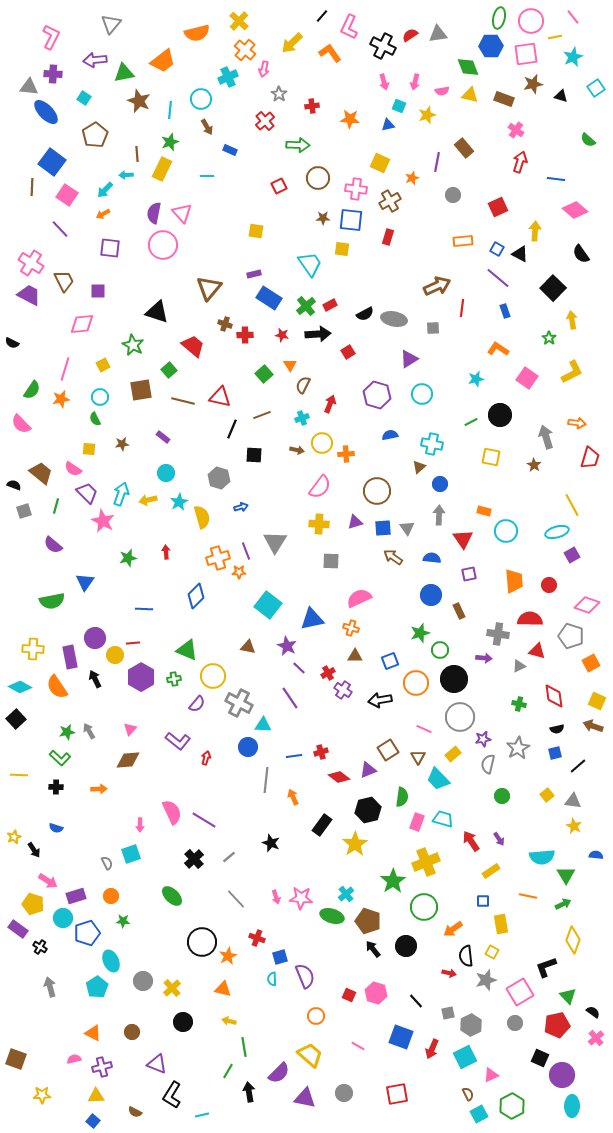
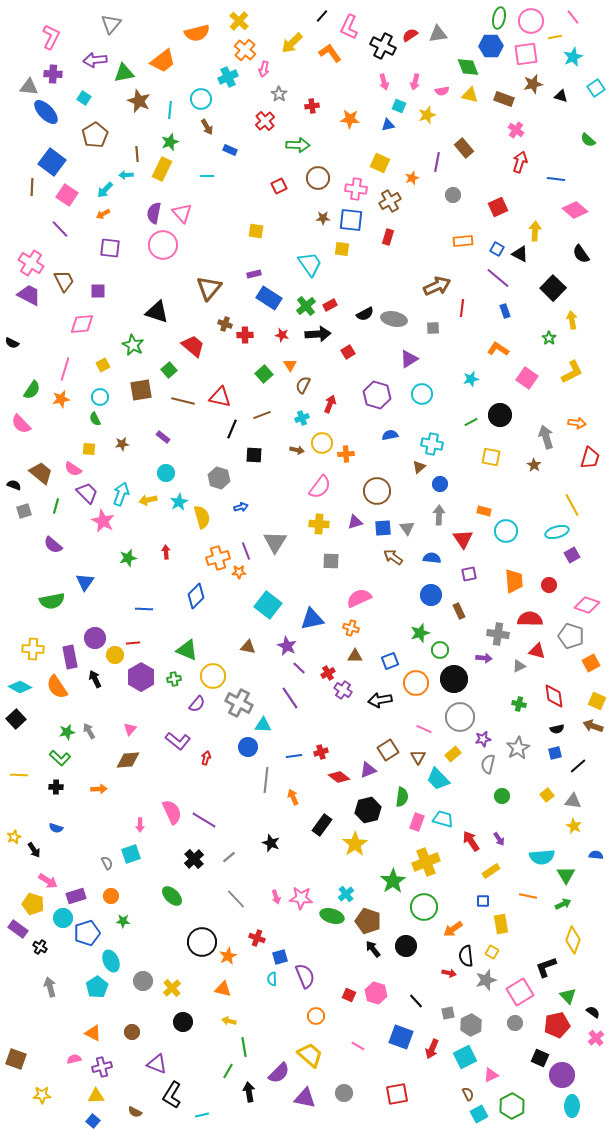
cyan star at (476, 379): moved 5 px left
